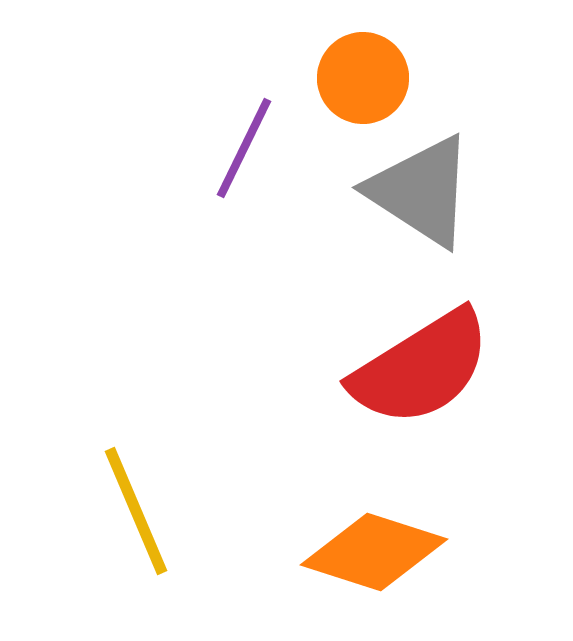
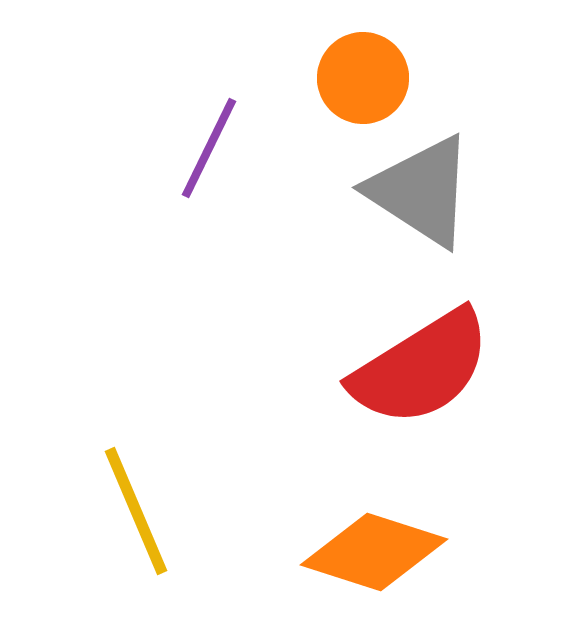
purple line: moved 35 px left
